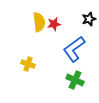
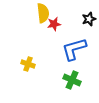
yellow semicircle: moved 4 px right, 9 px up
blue L-shape: rotated 20 degrees clockwise
green cross: moved 3 px left
